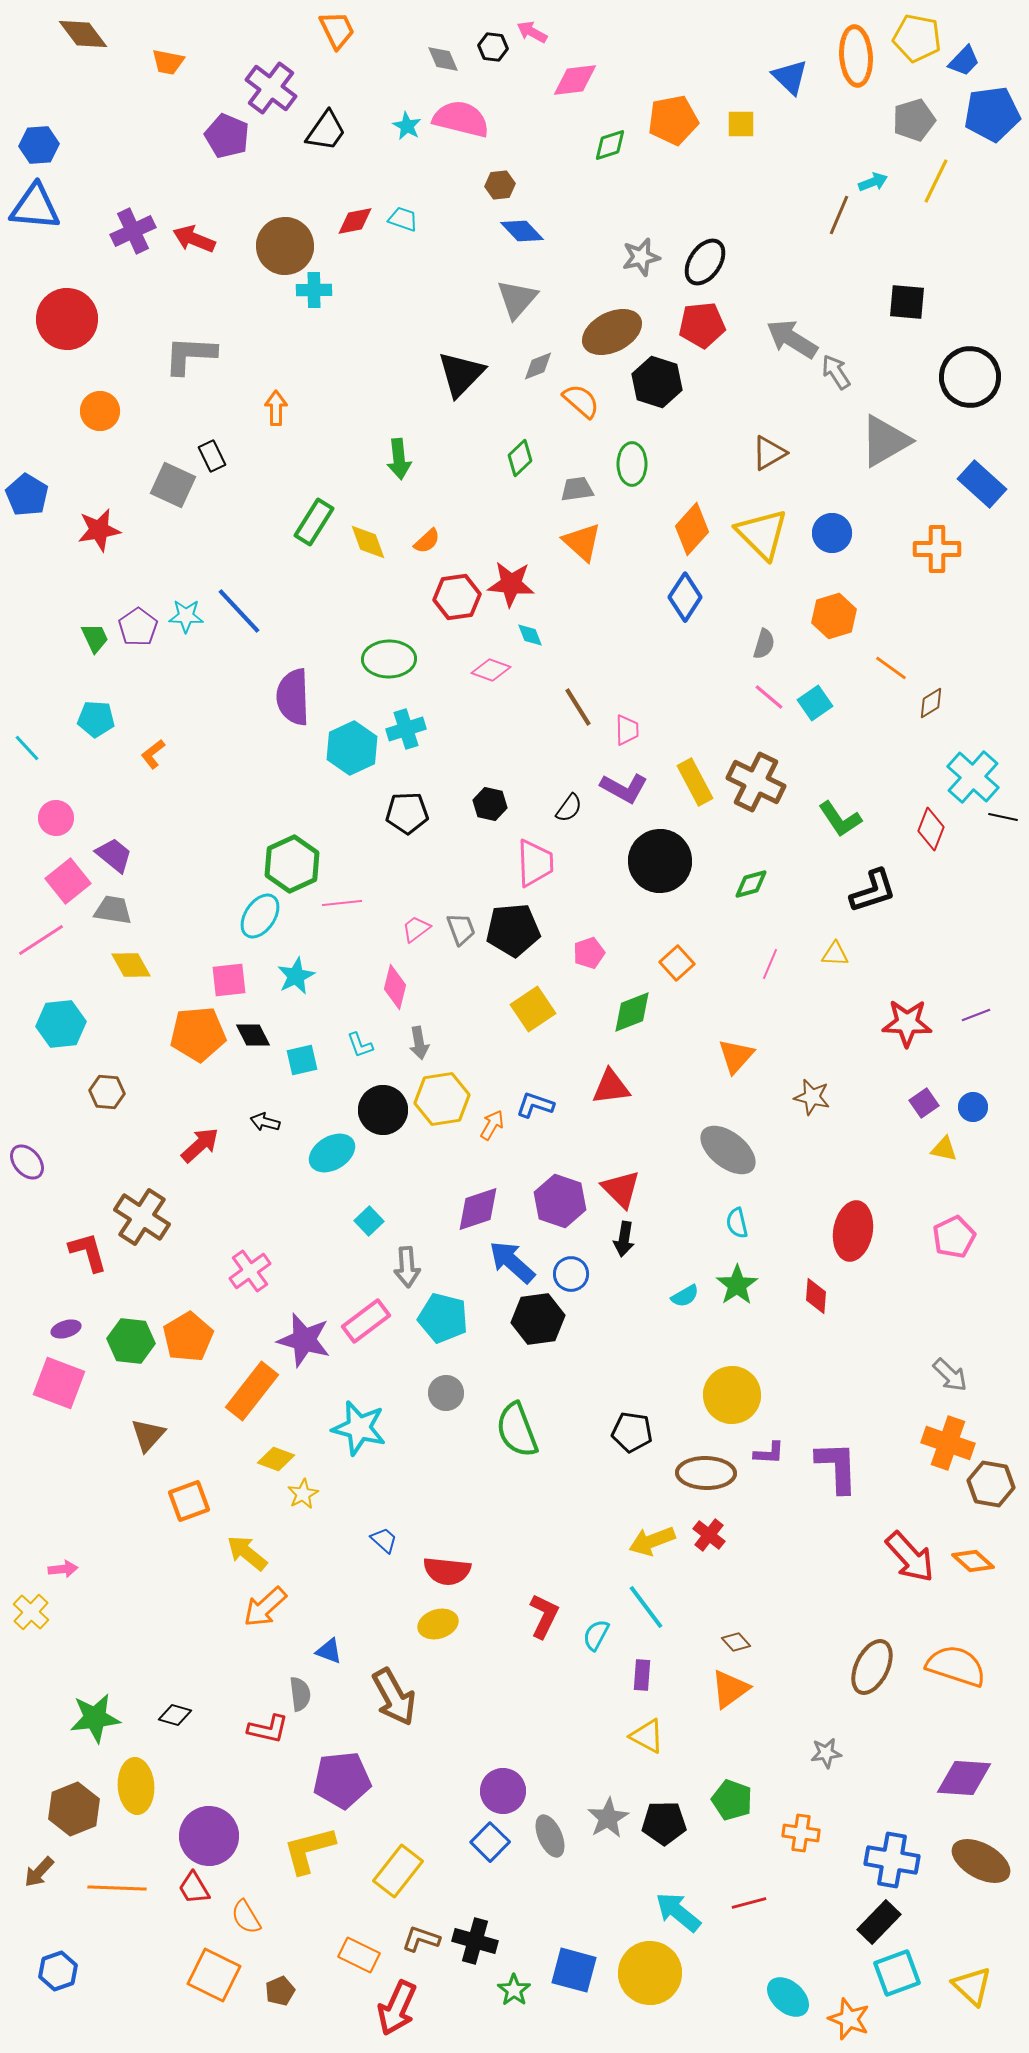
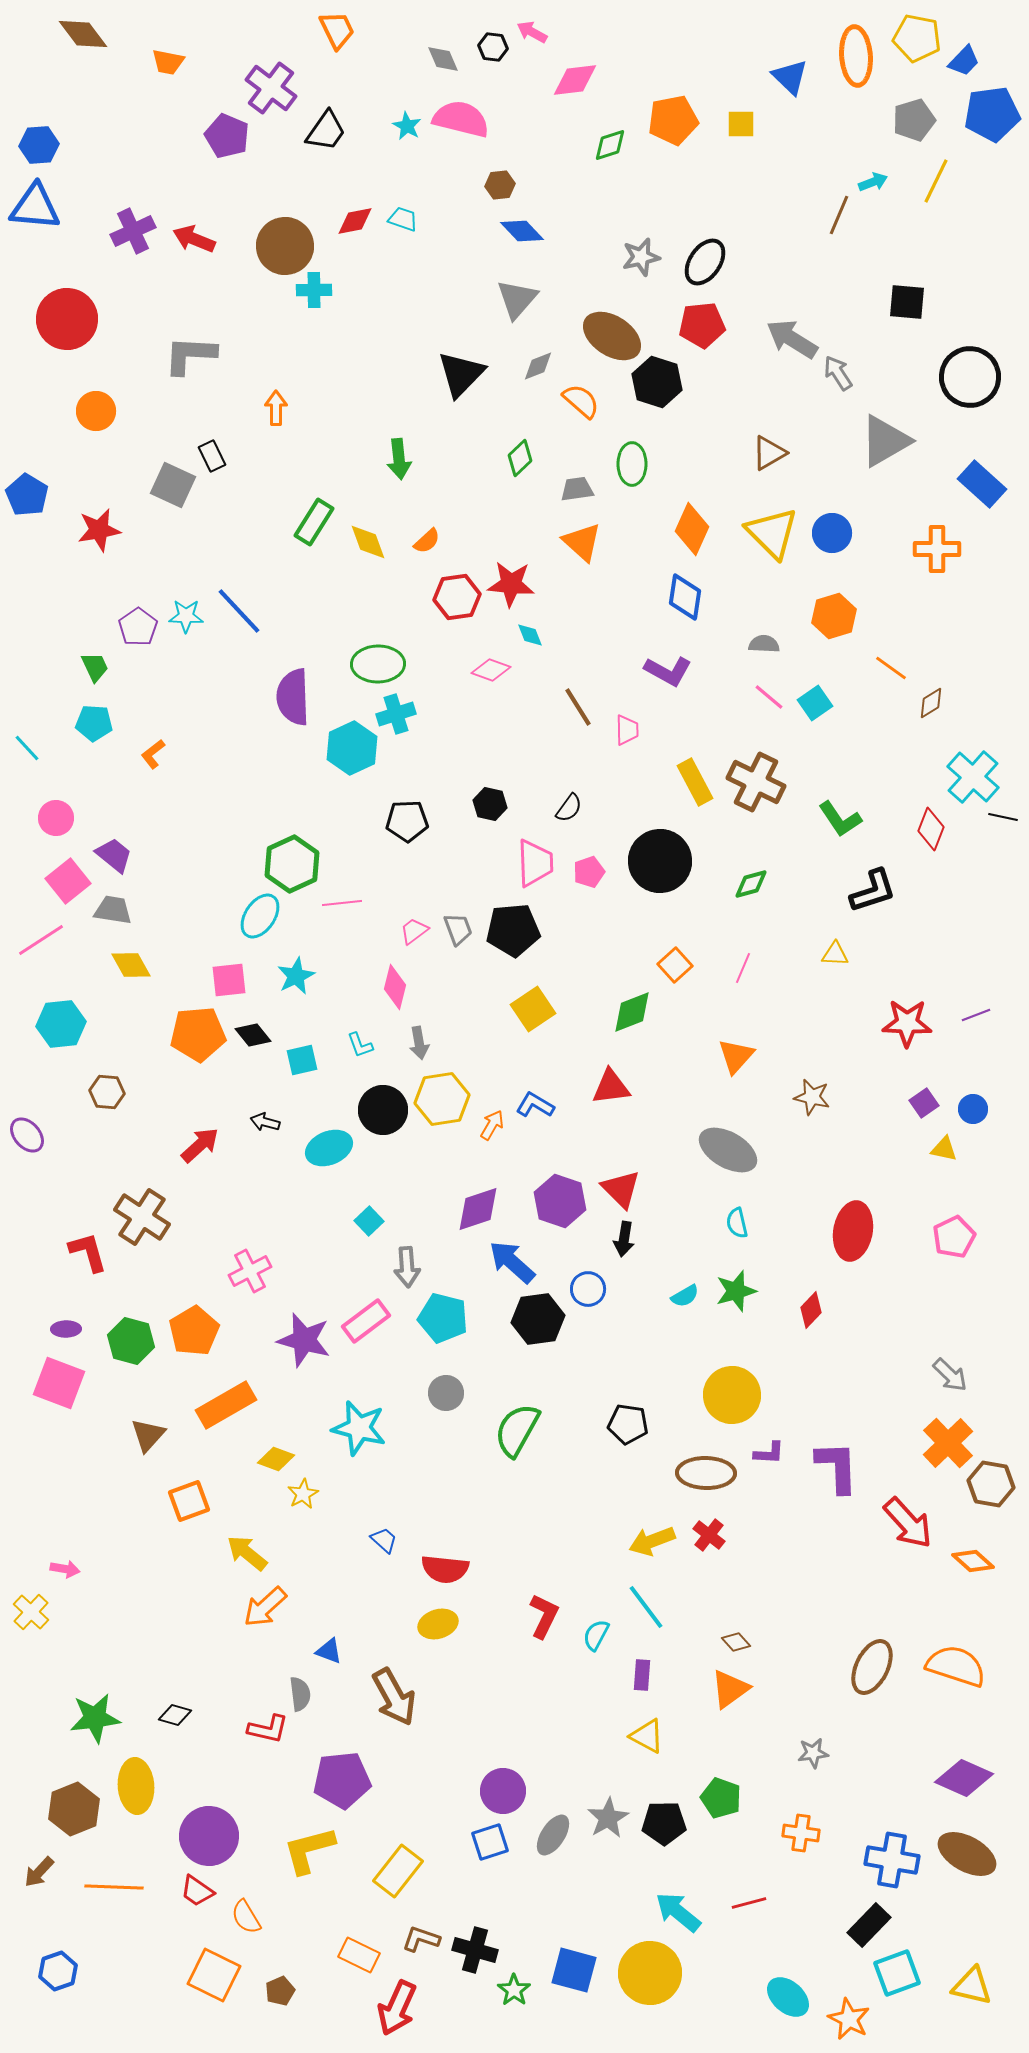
brown ellipse at (612, 332): moved 4 px down; rotated 60 degrees clockwise
gray arrow at (836, 372): moved 2 px right, 1 px down
orange circle at (100, 411): moved 4 px left
orange diamond at (692, 529): rotated 18 degrees counterclockwise
yellow triangle at (762, 534): moved 10 px right, 1 px up
blue diamond at (685, 597): rotated 24 degrees counterclockwise
green trapezoid at (95, 638): moved 29 px down
gray semicircle at (764, 644): rotated 104 degrees counterclockwise
green ellipse at (389, 659): moved 11 px left, 5 px down
cyan pentagon at (96, 719): moved 2 px left, 4 px down
cyan cross at (406, 729): moved 10 px left, 15 px up
purple L-shape at (624, 788): moved 44 px right, 117 px up
black pentagon at (407, 813): moved 8 px down
pink trapezoid at (416, 929): moved 2 px left, 2 px down
gray trapezoid at (461, 929): moved 3 px left
pink pentagon at (589, 953): moved 81 px up
orange square at (677, 963): moved 2 px left, 2 px down
pink line at (770, 964): moved 27 px left, 4 px down
black diamond at (253, 1035): rotated 12 degrees counterclockwise
blue L-shape at (535, 1105): rotated 12 degrees clockwise
blue circle at (973, 1107): moved 2 px down
gray ellipse at (728, 1150): rotated 8 degrees counterclockwise
cyan ellipse at (332, 1153): moved 3 px left, 5 px up; rotated 9 degrees clockwise
purple ellipse at (27, 1162): moved 27 px up
pink cross at (250, 1271): rotated 9 degrees clockwise
blue circle at (571, 1274): moved 17 px right, 15 px down
green star at (737, 1285): moved 1 px left, 6 px down; rotated 18 degrees clockwise
red diamond at (816, 1296): moved 5 px left, 14 px down; rotated 39 degrees clockwise
purple ellipse at (66, 1329): rotated 16 degrees clockwise
orange pentagon at (188, 1337): moved 6 px right, 6 px up
green hexagon at (131, 1341): rotated 9 degrees clockwise
orange rectangle at (252, 1391): moved 26 px left, 14 px down; rotated 22 degrees clockwise
green semicircle at (517, 1430): rotated 50 degrees clockwise
black pentagon at (632, 1432): moved 4 px left, 8 px up
orange cross at (948, 1443): rotated 27 degrees clockwise
red arrow at (910, 1557): moved 2 px left, 34 px up
pink arrow at (63, 1569): moved 2 px right; rotated 16 degrees clockwise
red semicircle at (447, 1571): moved 2 px left, 2 px up
gray star at (826, 1753): moved 13 px left
purple diamond at (964, 1778): rotated 20 degrees clockwise
green pentagon at (732, 1800): moved 11 px left, 2 px up
gray ellipse at (550, 1836): moved 3 px right, 1 px up; rotated 57 degrees clockwise
blue square at (490, 1842): rotated 27 degrees clockwise
brown ellipse at (981, 1861): moved 14 px left, 7 px up
orange line at (117, 1888): moved 3 px left, 1 px up
red trapezoid at (194, 1888): moved 3 px right, 3 px down; rotated 24 degrees counterclockwise
black rectangle at (879, 1922): moved 10 px left, 3 px down
black cross at (475, 1941): moved 9 px down
yellow triangle at (972, 1986): rotated 30 degrees counterclockwise
orange star at (849, 2019): rotated 6 degrees clockwise
